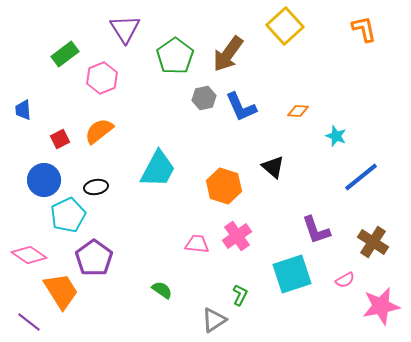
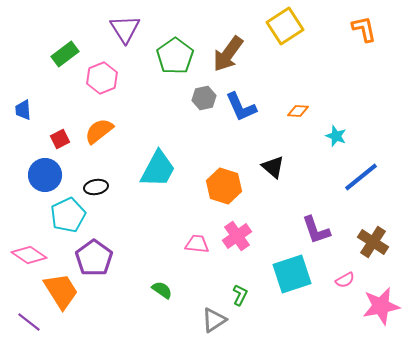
yellow square: rotated 9 degrees clockwise
blue circle: moved 1 px right, 5 px up
